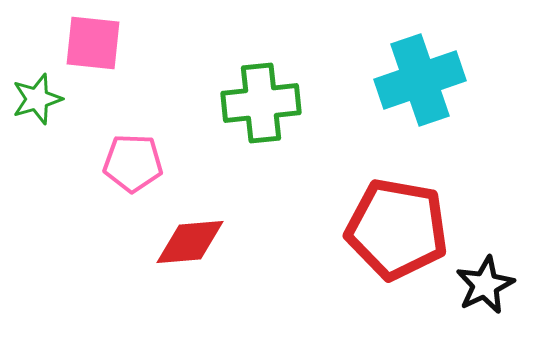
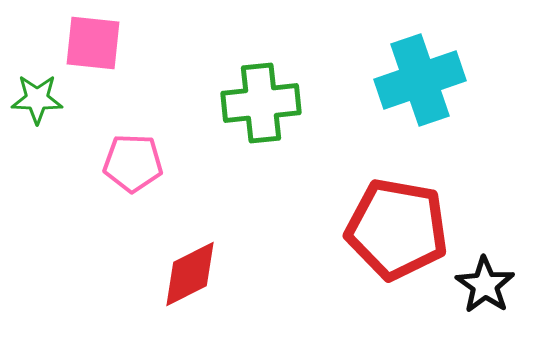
green star: rotated 18 degrees clockwise
red diamond: moved 32 px down; rotated 22 degrees counterclockwise
black star: rotated 12 degrees counterclockwise
